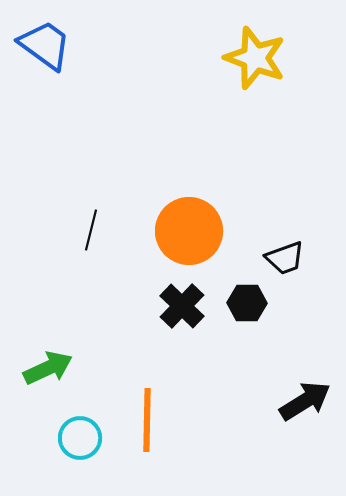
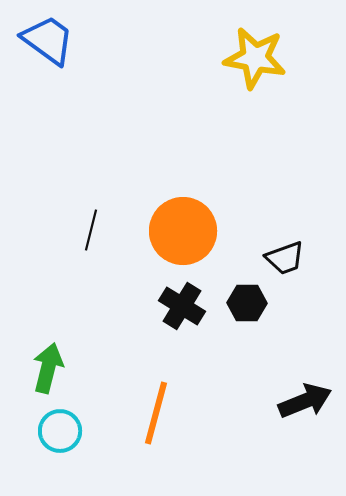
blue trapezoid: moved 3 px right, 5 px up
yellow star: rotated 10 degrees counterclockwise
orange circle: moved 6 px left
black cross: rotated 12 degrees counterclockwise
green arrow: rotated 51 degrees counterclockwise
black arrow: rotated 10 degrees clockwise
orange line: moved 9 px right, 7 px up; rotated 14 degrees clockwise
cyan circle: moved 20 px left, 7 px up
